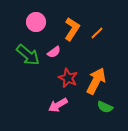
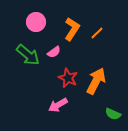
green semicircle: moved 8 px right, 7 px down
